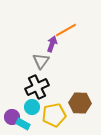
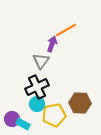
cyan circle: moved 5 px right, 3 px up
purple circle: moved 2 px down
